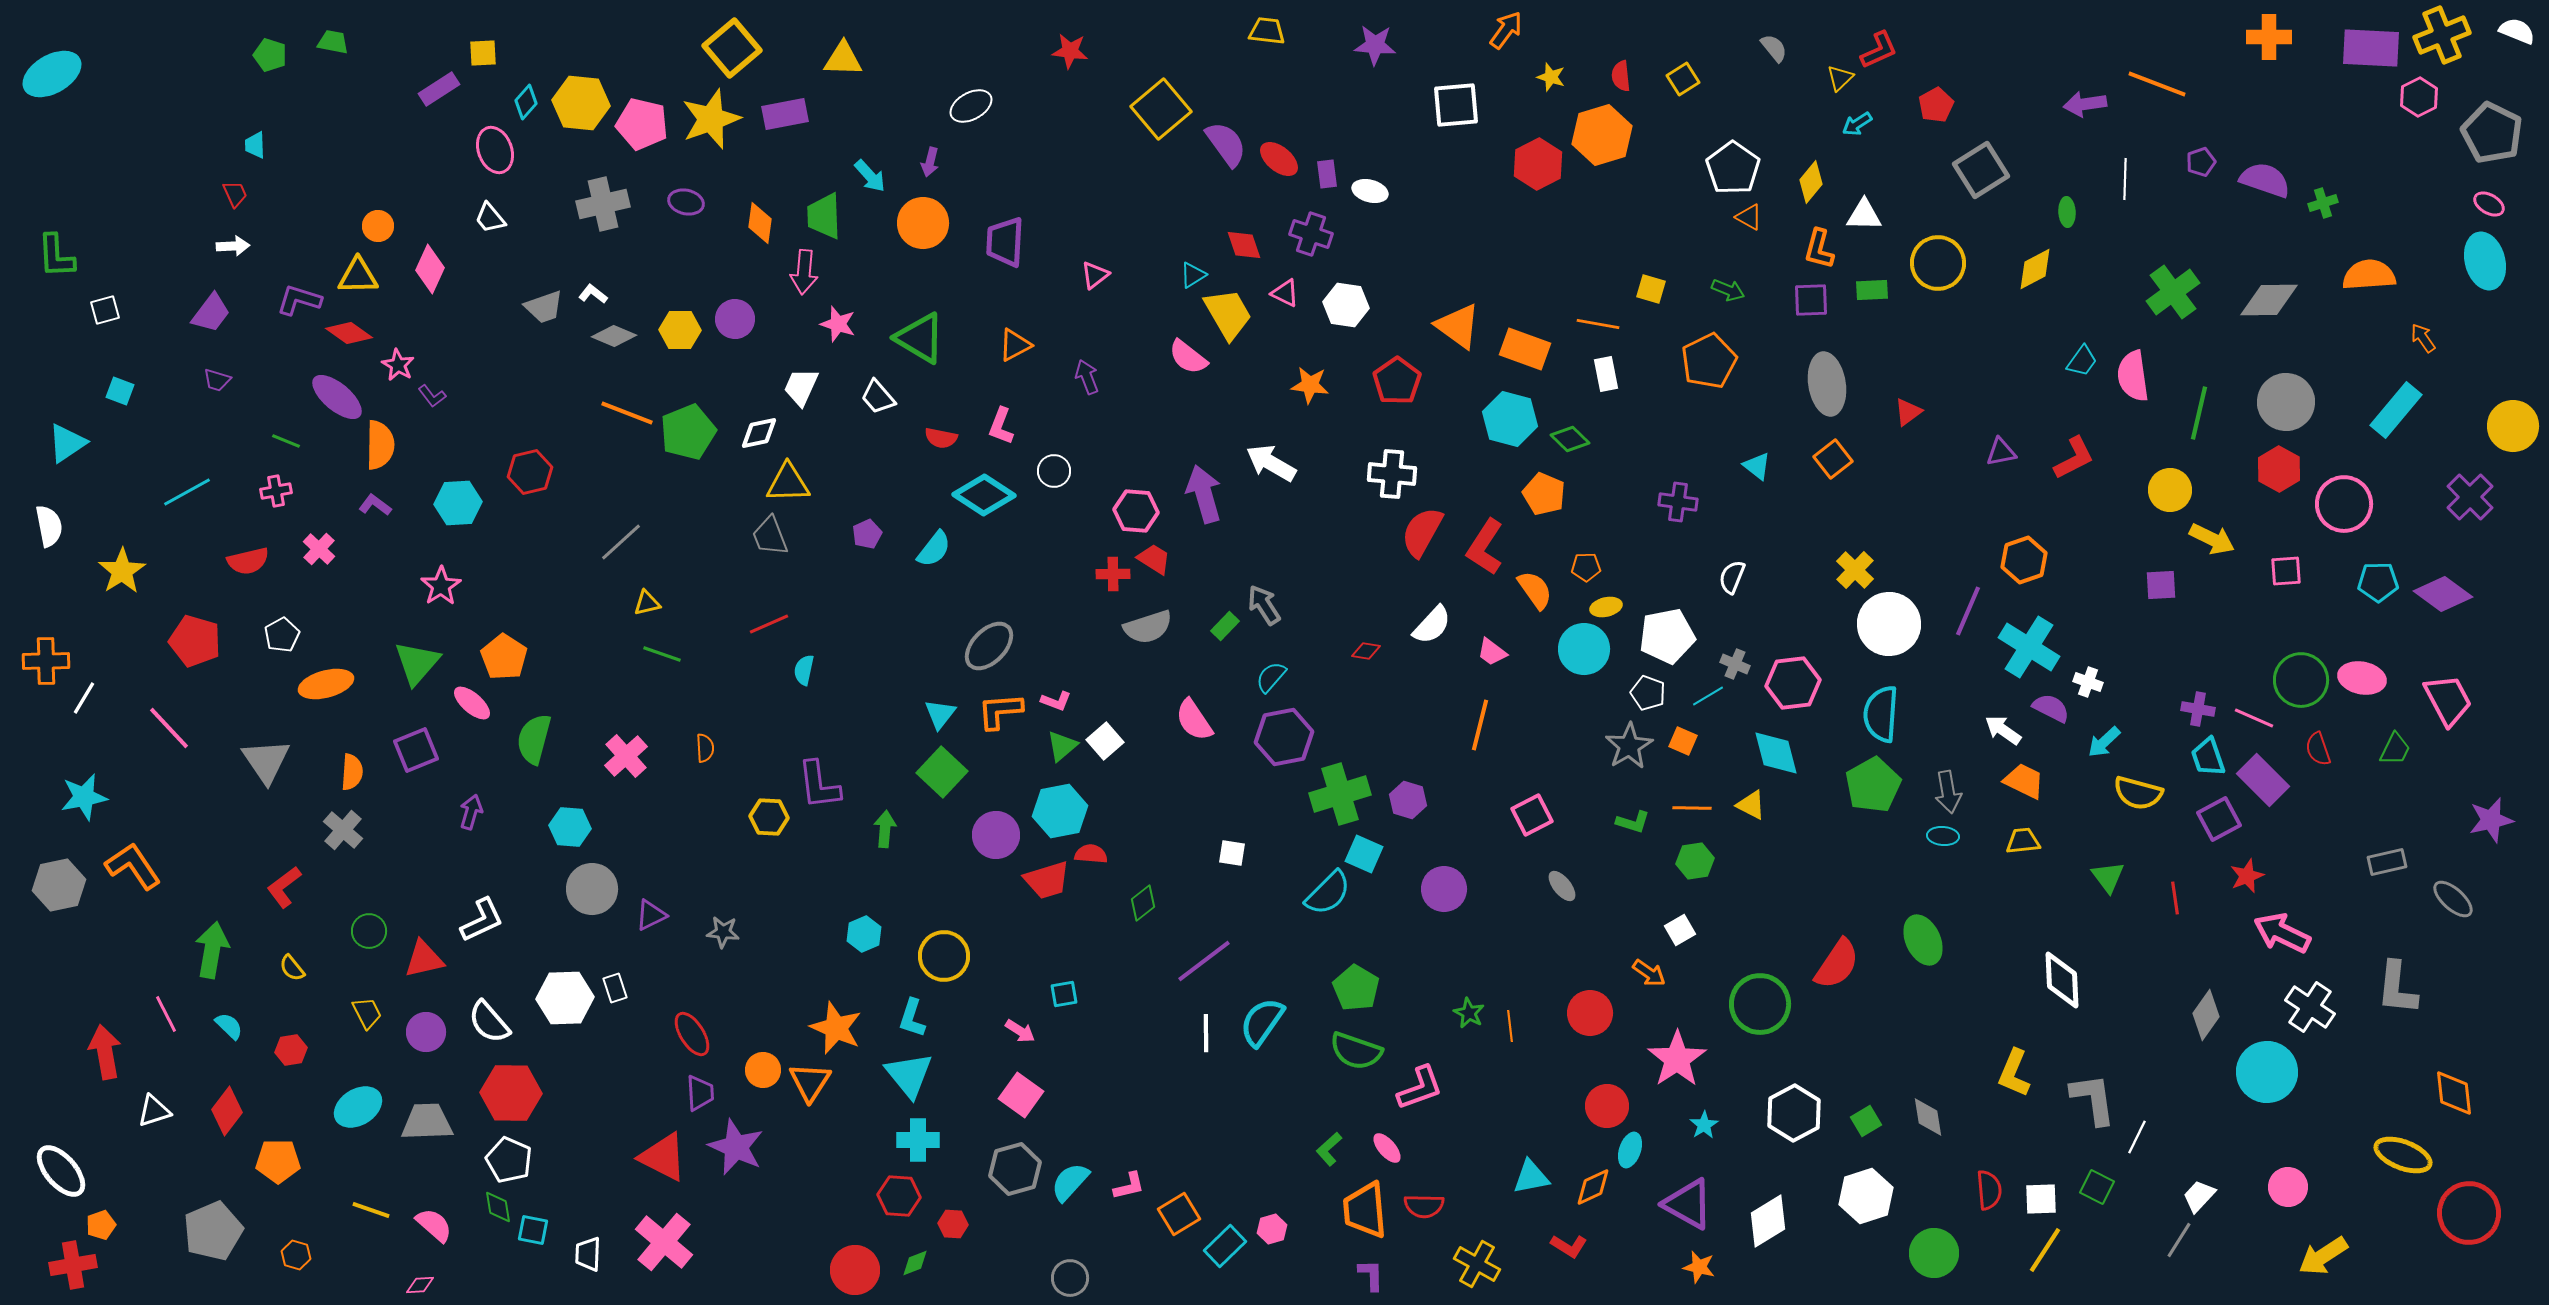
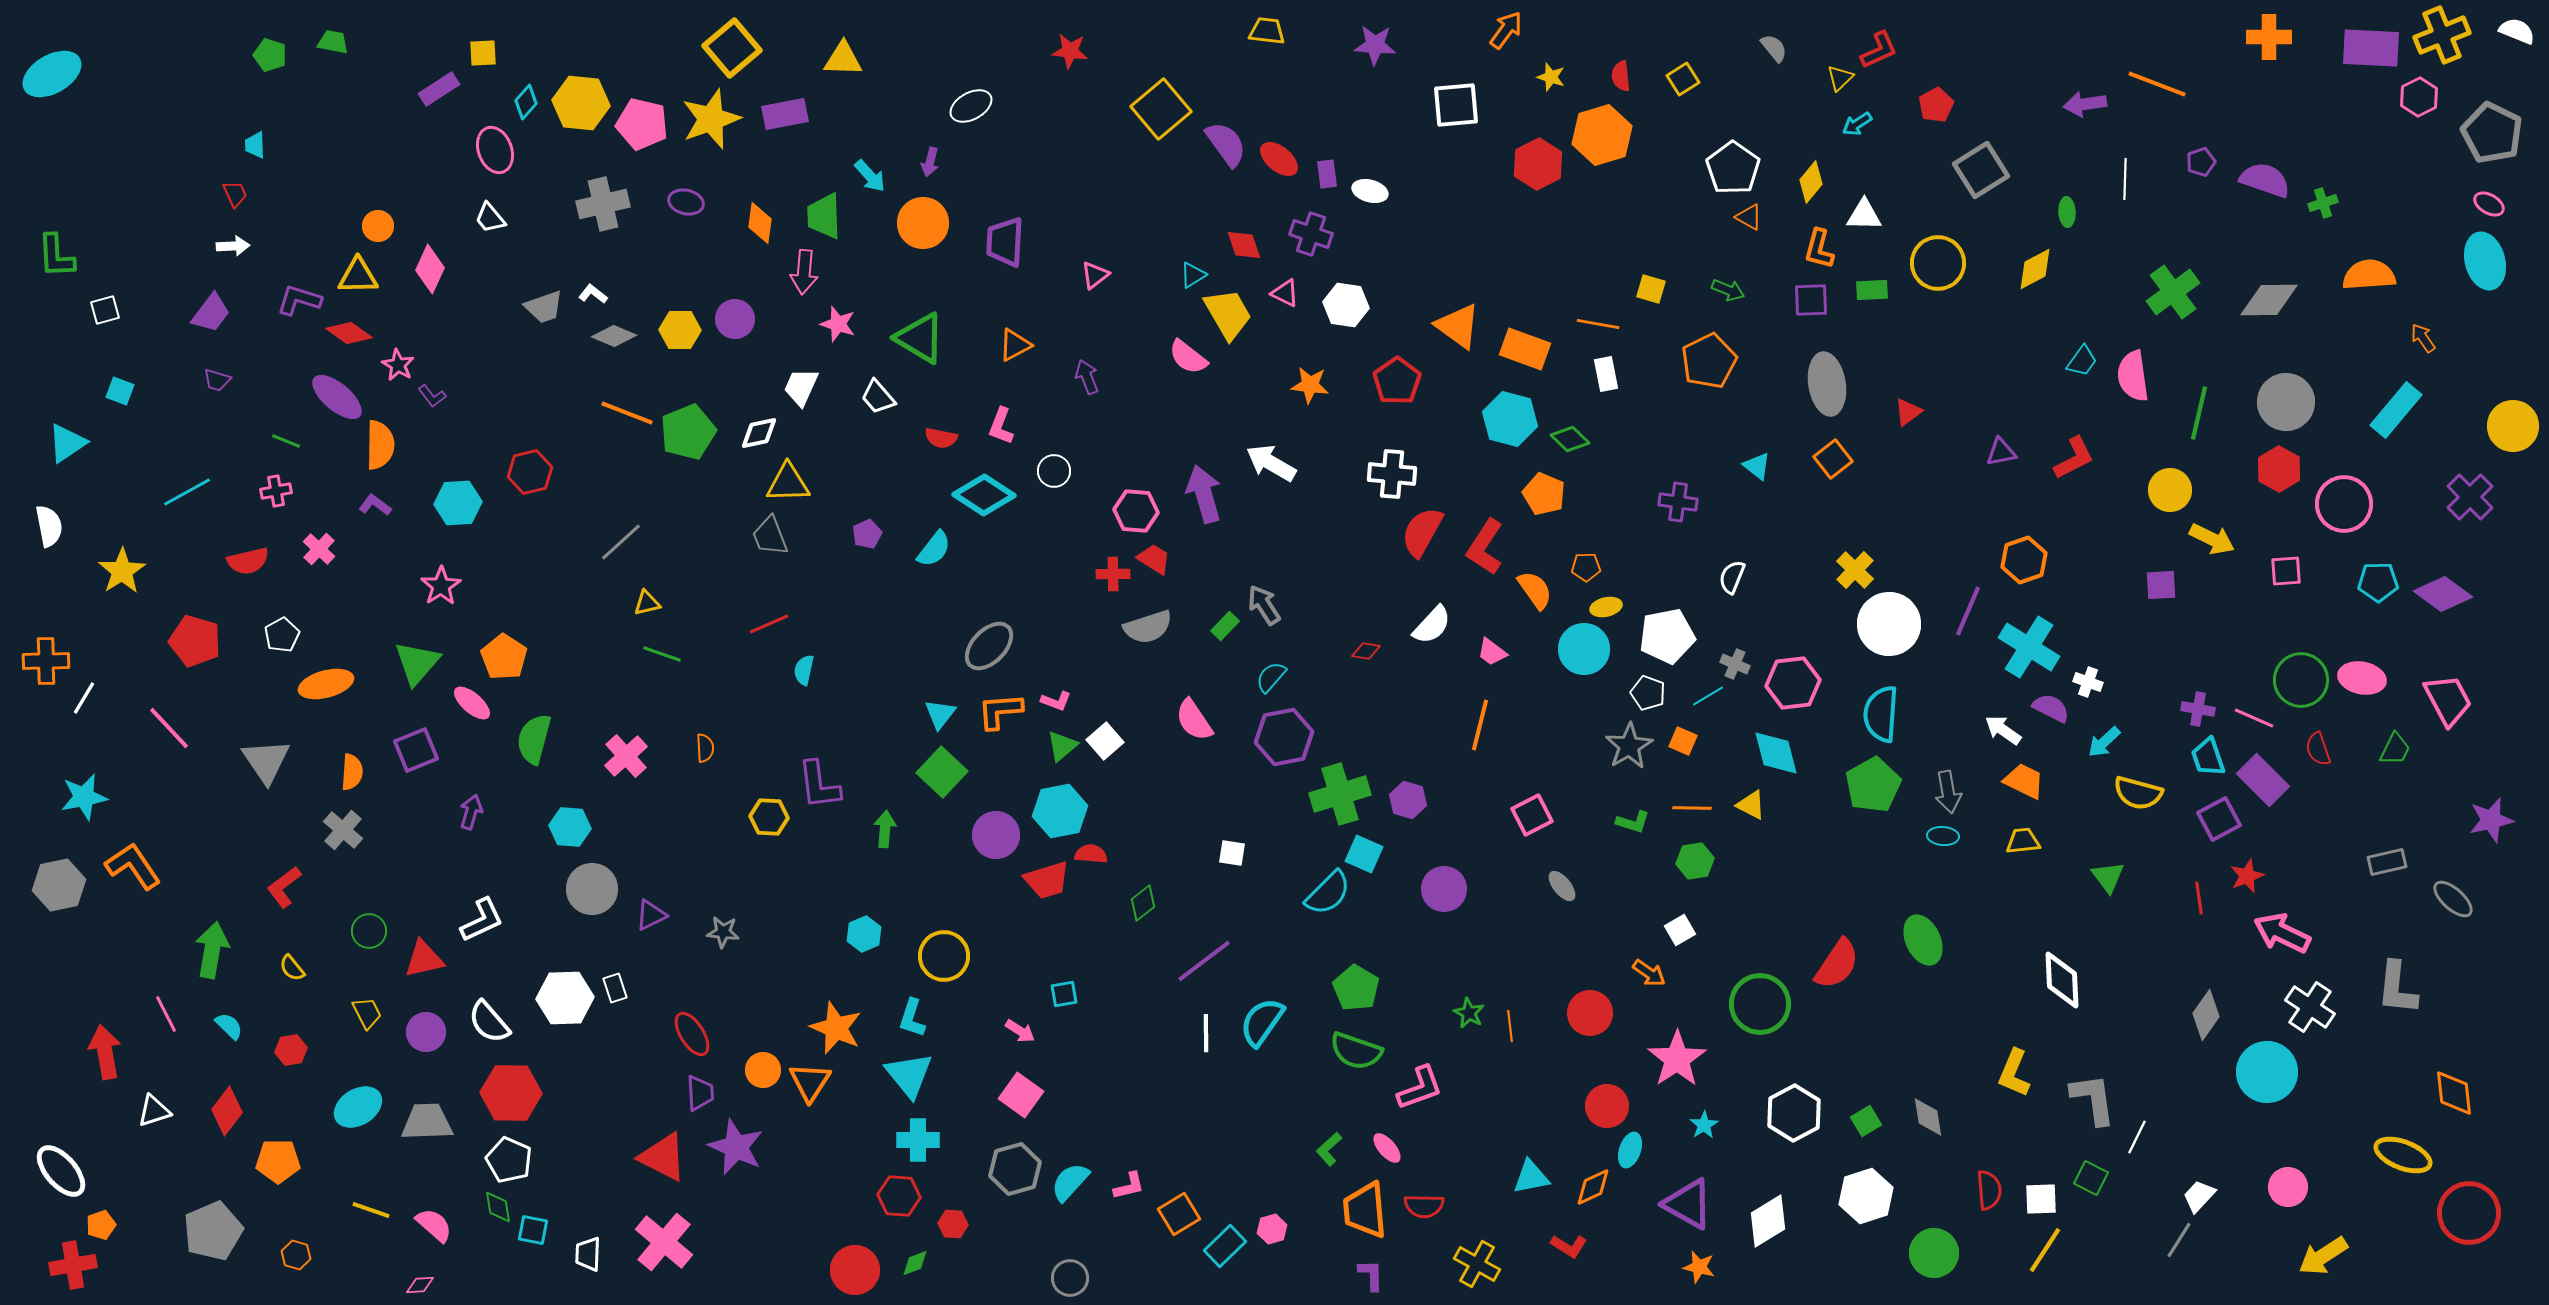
red line at (2175, 898): moved 24 px right
green square at (2097, 1187): moved 6 px left, 9 px up
